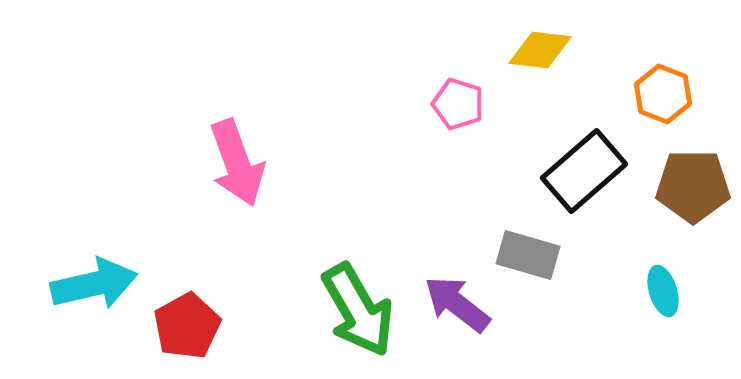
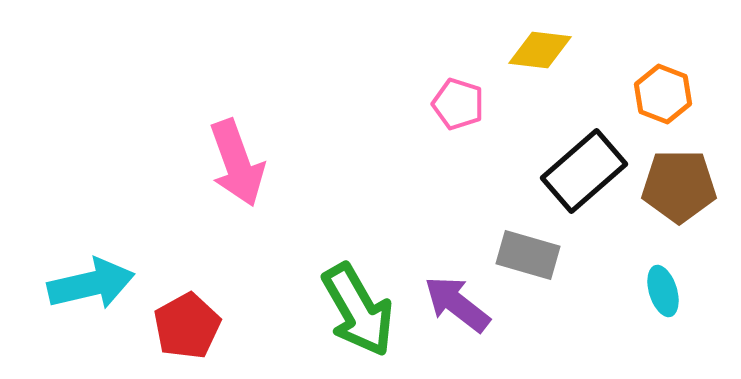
brown pentagon: moved 14 px left
cyan arrow: moved 3 px left
